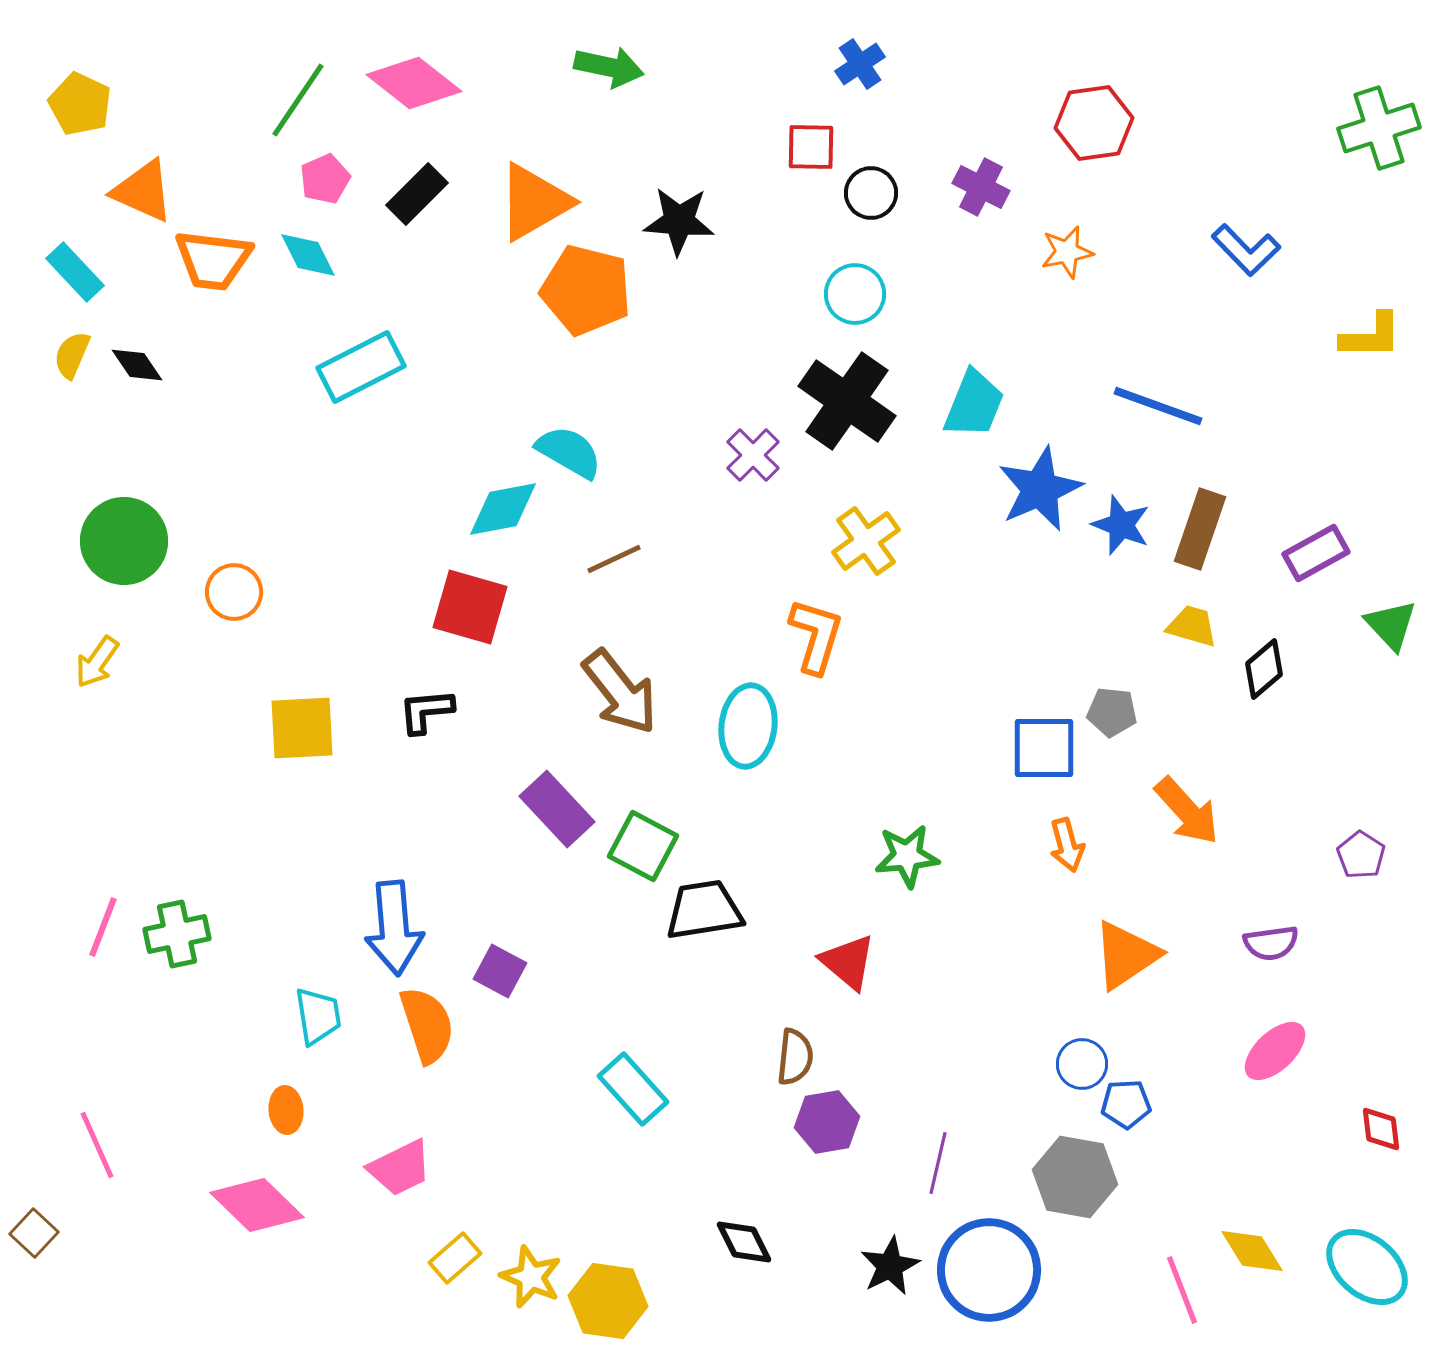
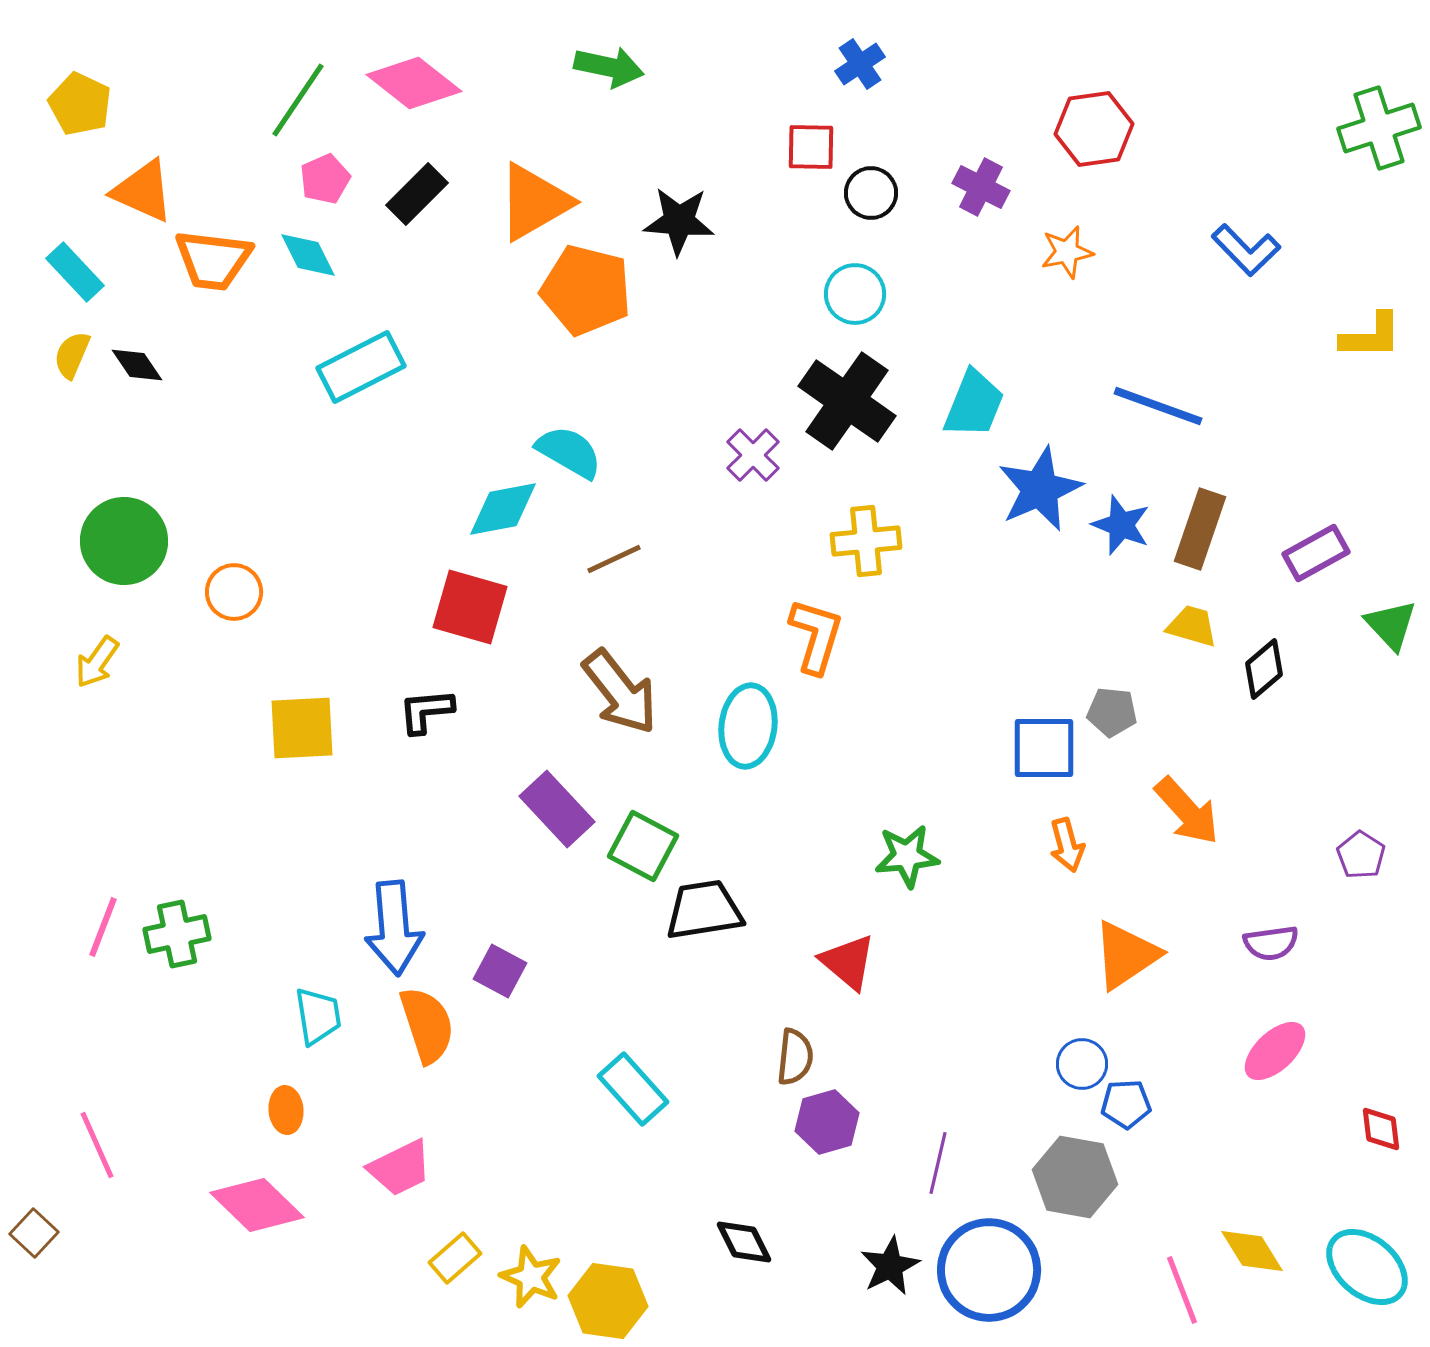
red hexagon at (1094, 123): moved 6 px down
yellow cross at (866, 541): rotated 30 degrees clockwise
purple hexagon at (827, 1122): rotated 6 degrees counterclockwise
